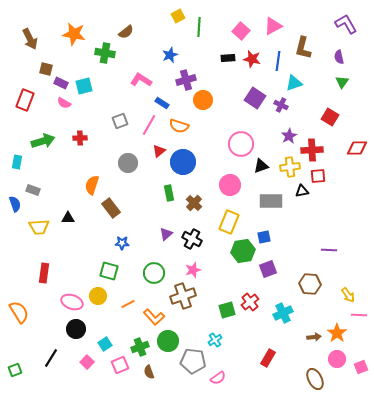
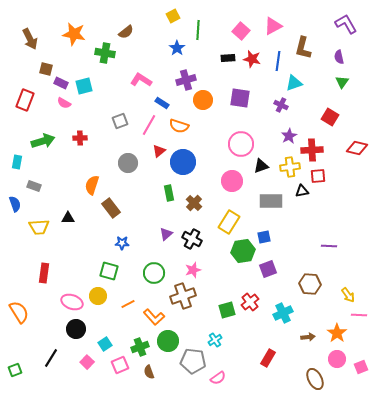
yellow square at (178, 16): moved 5 px left
green line at (199, 27): moved 1 px left, 3 px down
blue star at (170, 55): moved 7 px right, 7 px up; rotated 14 degrees counterclockwise
purple square at (255, 98): moved 15 px left; rotated 25 degrees counterclockwise
red diamond at (357, 148): rotated 15 degrees clockwise
pink circle at (230, 185): moved 2 px right, 4 px up
gray rectangle at (33, 190): moved 1 px right, 4 px up
yellow rectangle at (229, 222): rotated 10 degrees clockwise
purple line at (329, 250): moved 4 px up
brown arrow at (314, 337): moved 6 px left
